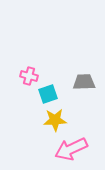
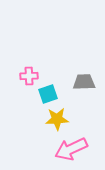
pink cross: rotated 18 degrees counterclockwise
yellow star: moved 2 px right, 1 px up
